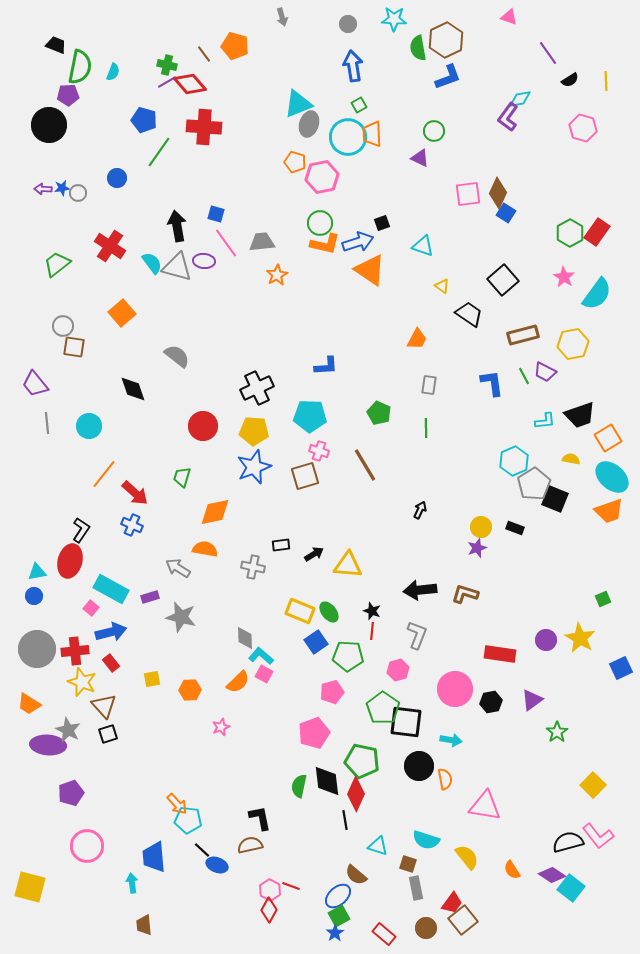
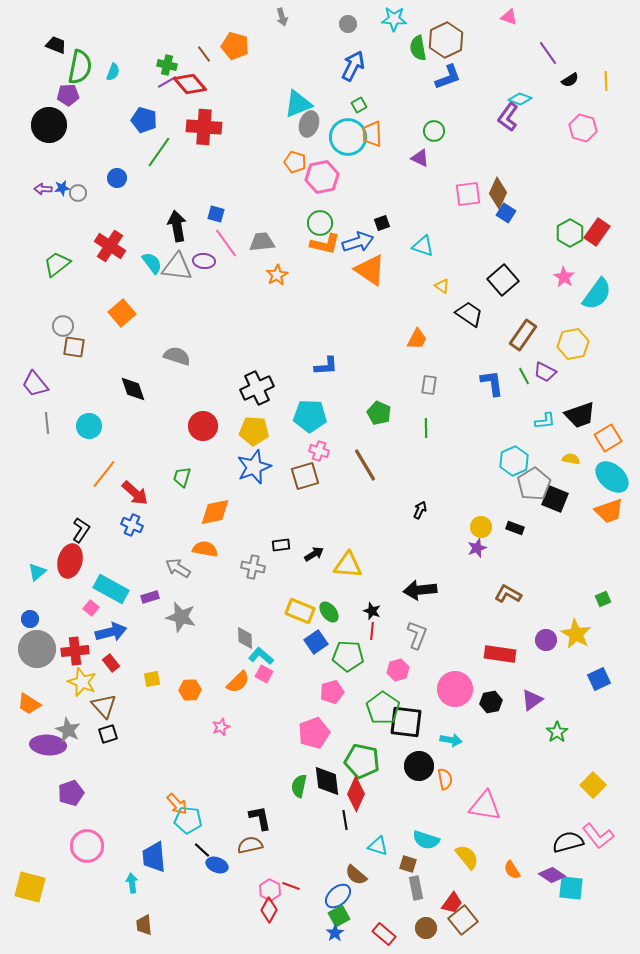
blue arrow at (353, 66): rotated 36 degrees clockwise
cyan diamond at (520, 99): rotated 30 degrees clockwise
gray triangle at (177, 267): rotated 8 degrees counterclockwise
brown rectangle at (523, 335): rotated 40 degrees counterclockwise
gray semicircle at (177, 356): rotated 20 degrees counterclockwise
cyan triangle at (37, 572): rotated 30 degrees counterclockwise
brown L-shape at (465, 594): moved 43 px right; rotated 12 degrees clockwise
blue circle at (34, 596): moved 4 px left, 23 px down
yellow star at (580, 638): moved 4 px left, 4 px up
blue square at (621, 668): moved 22 px left, 11 px down
cyan square at (571, 888): rotated 32 degrees counterclockwise
